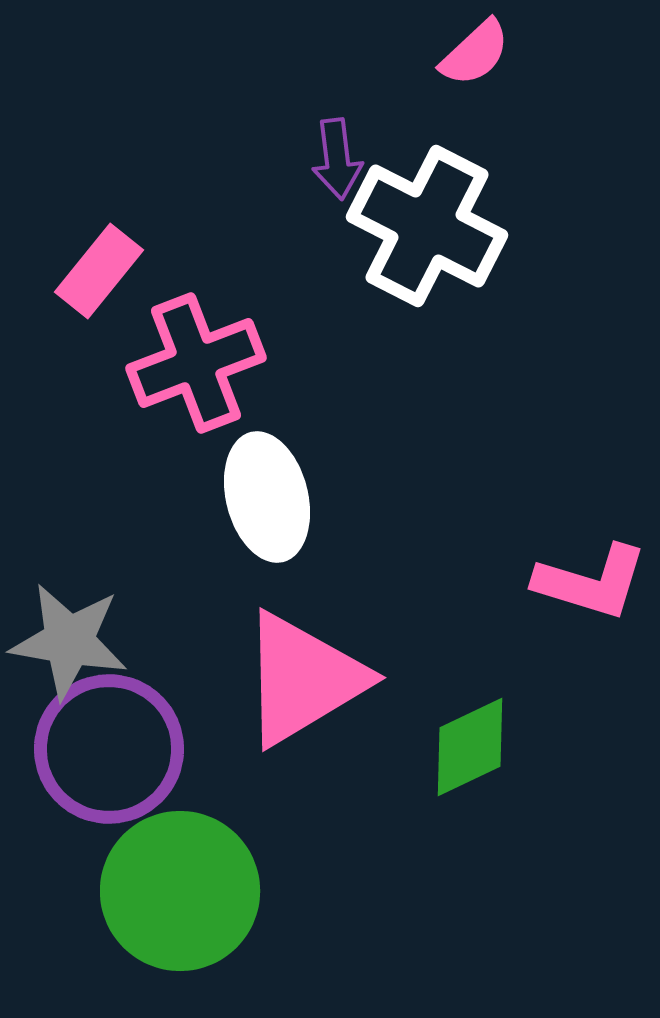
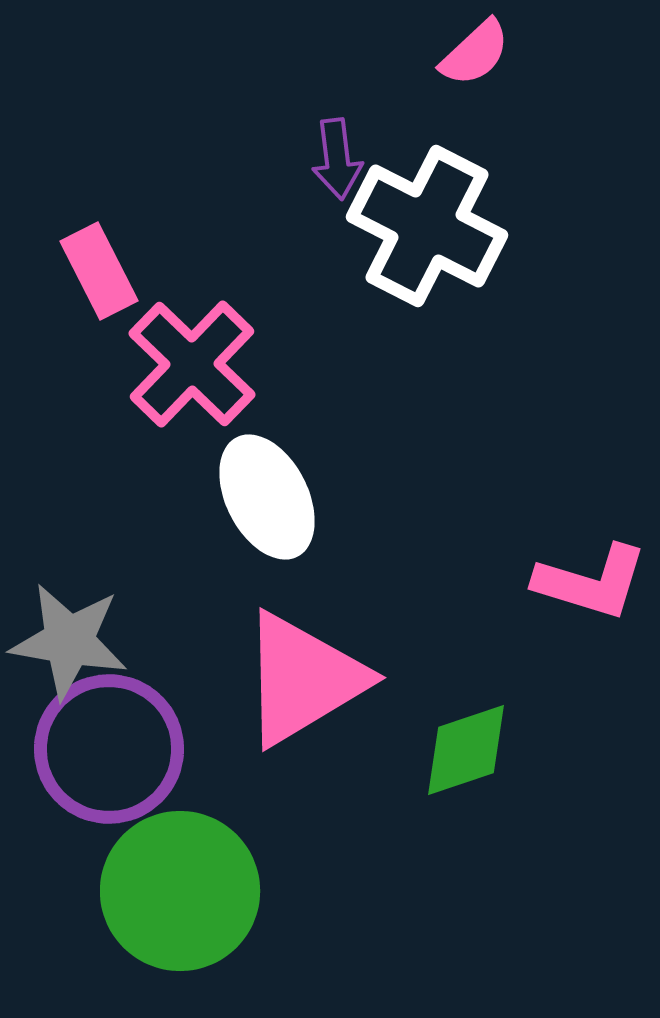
pink rectangle: rotated 66 degrees counterclockwise
pink cross: moved 4 px left, 1 px down; rotated 25 degrees counterclockwise
white ellipse: rotated 13 degrees counterclockwise
green diamond: moved 4 px left, 3 px down; rotated 7 degrees clockwise
